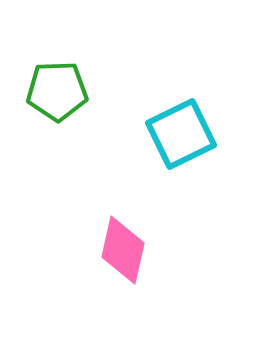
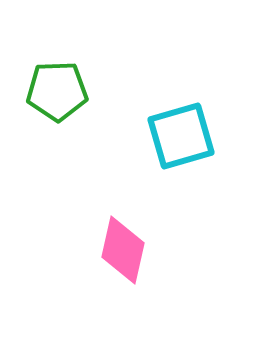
cyan square: moved 2 px down; rotated 10 degrees clockwise
